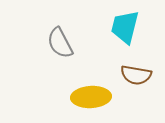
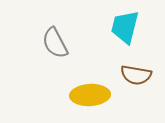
gray semicircle: moved 5 px left
yellow ellipse: moved 1 px left, 2 px up
